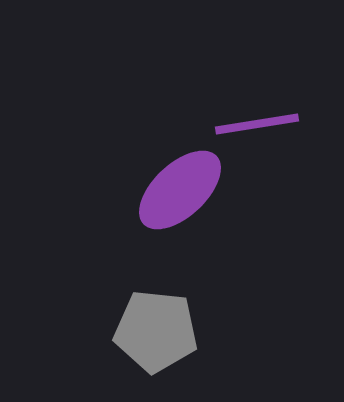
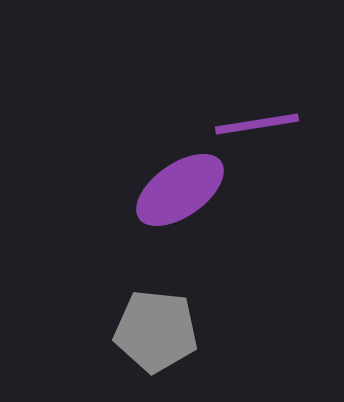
purple ellipse: rotated 8 degrees clockwise
